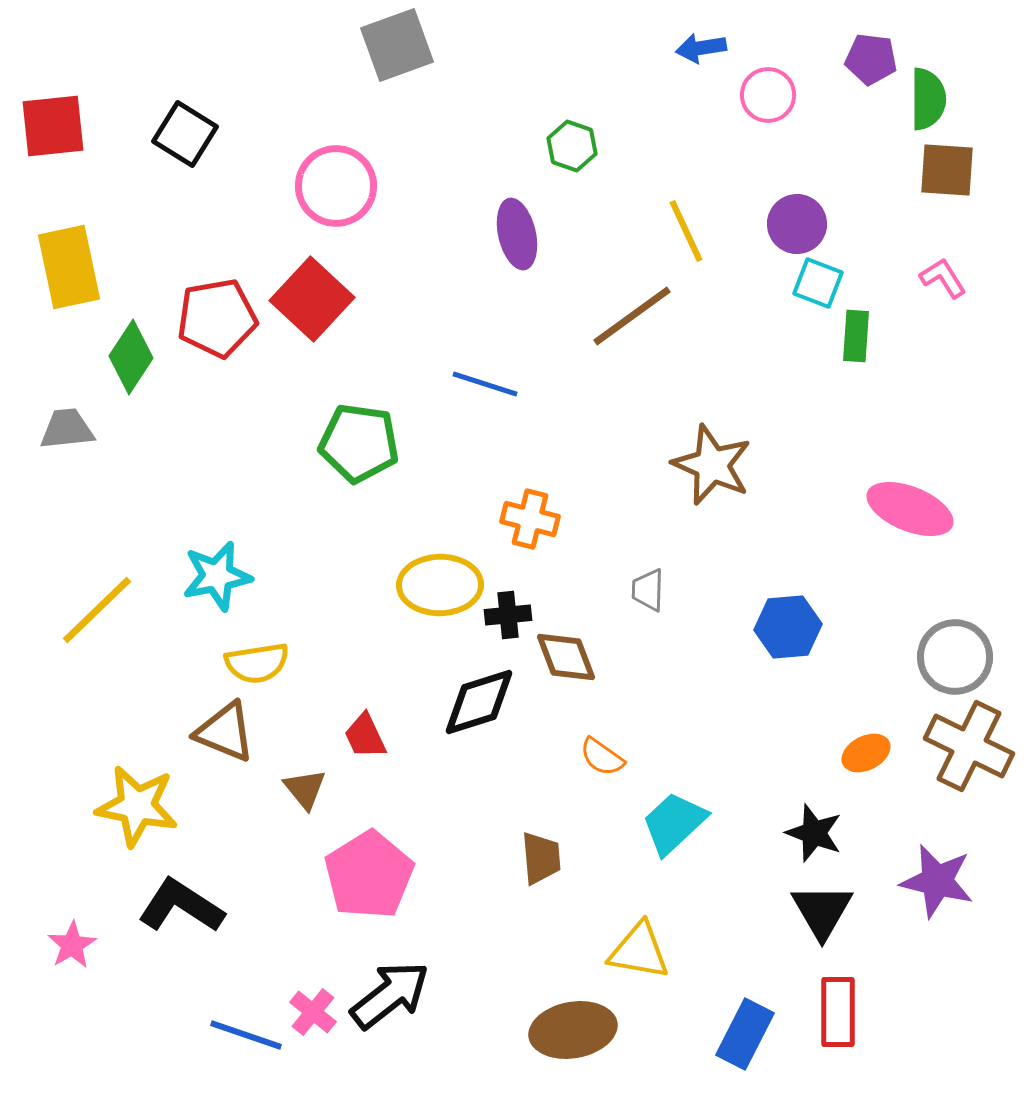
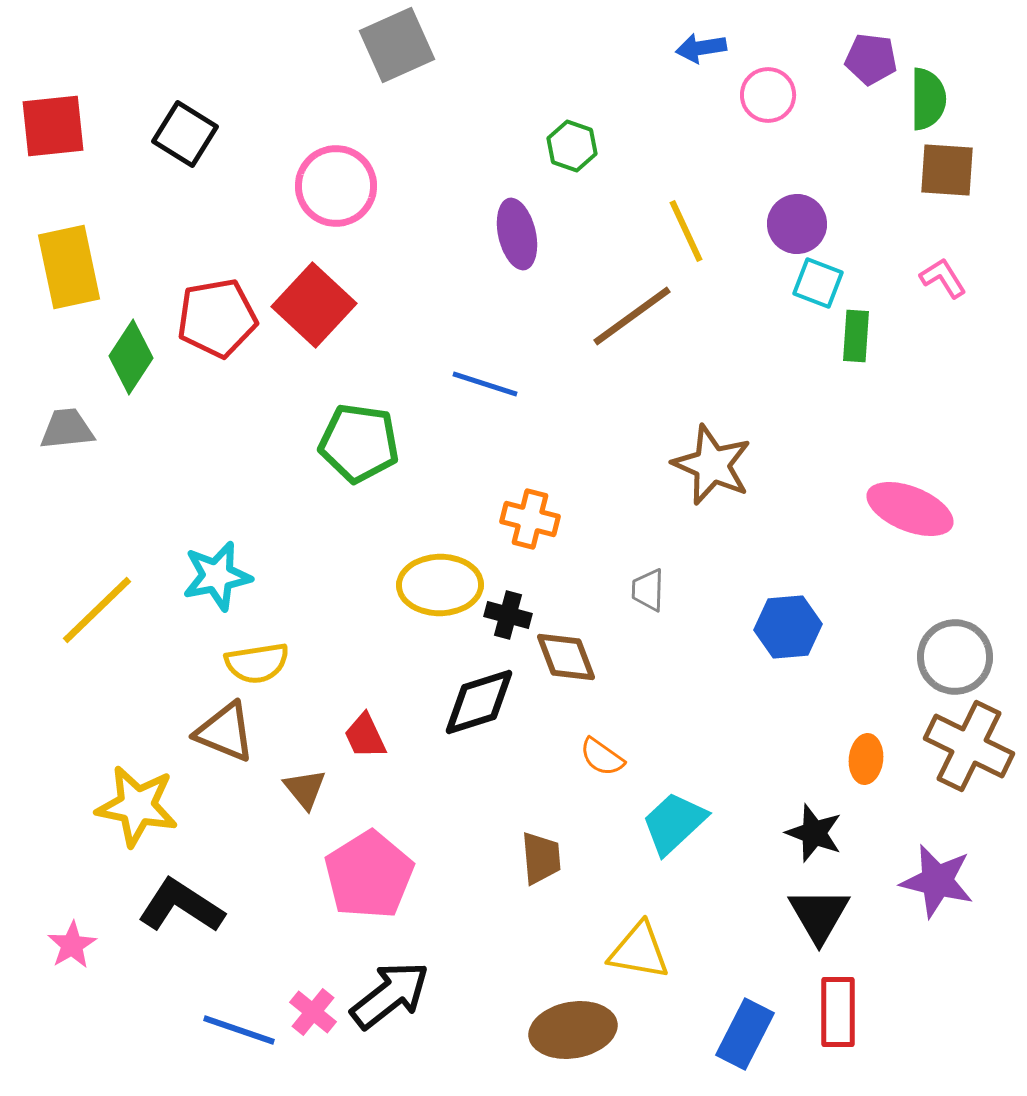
gray square at (397, 45): rotated 4 degrees counterclockwise
red square at (312, 299): moved 2 px right, 6 px down
black cross at (508, 615): rotated 21 degrees clockwise
orange ellipse at (866, 753): moved 6 px down; rotated 57 degrees counterclockwise
black triangle at (822, 911): moved 3 px left, 4 px down
blue line at (246, 1035): moved 7 px left, 5 px up
